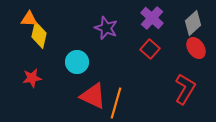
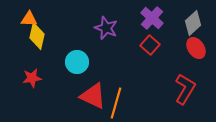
yellow diamond: moved 2 px left, 1 px down
red square: moved 4 px up
